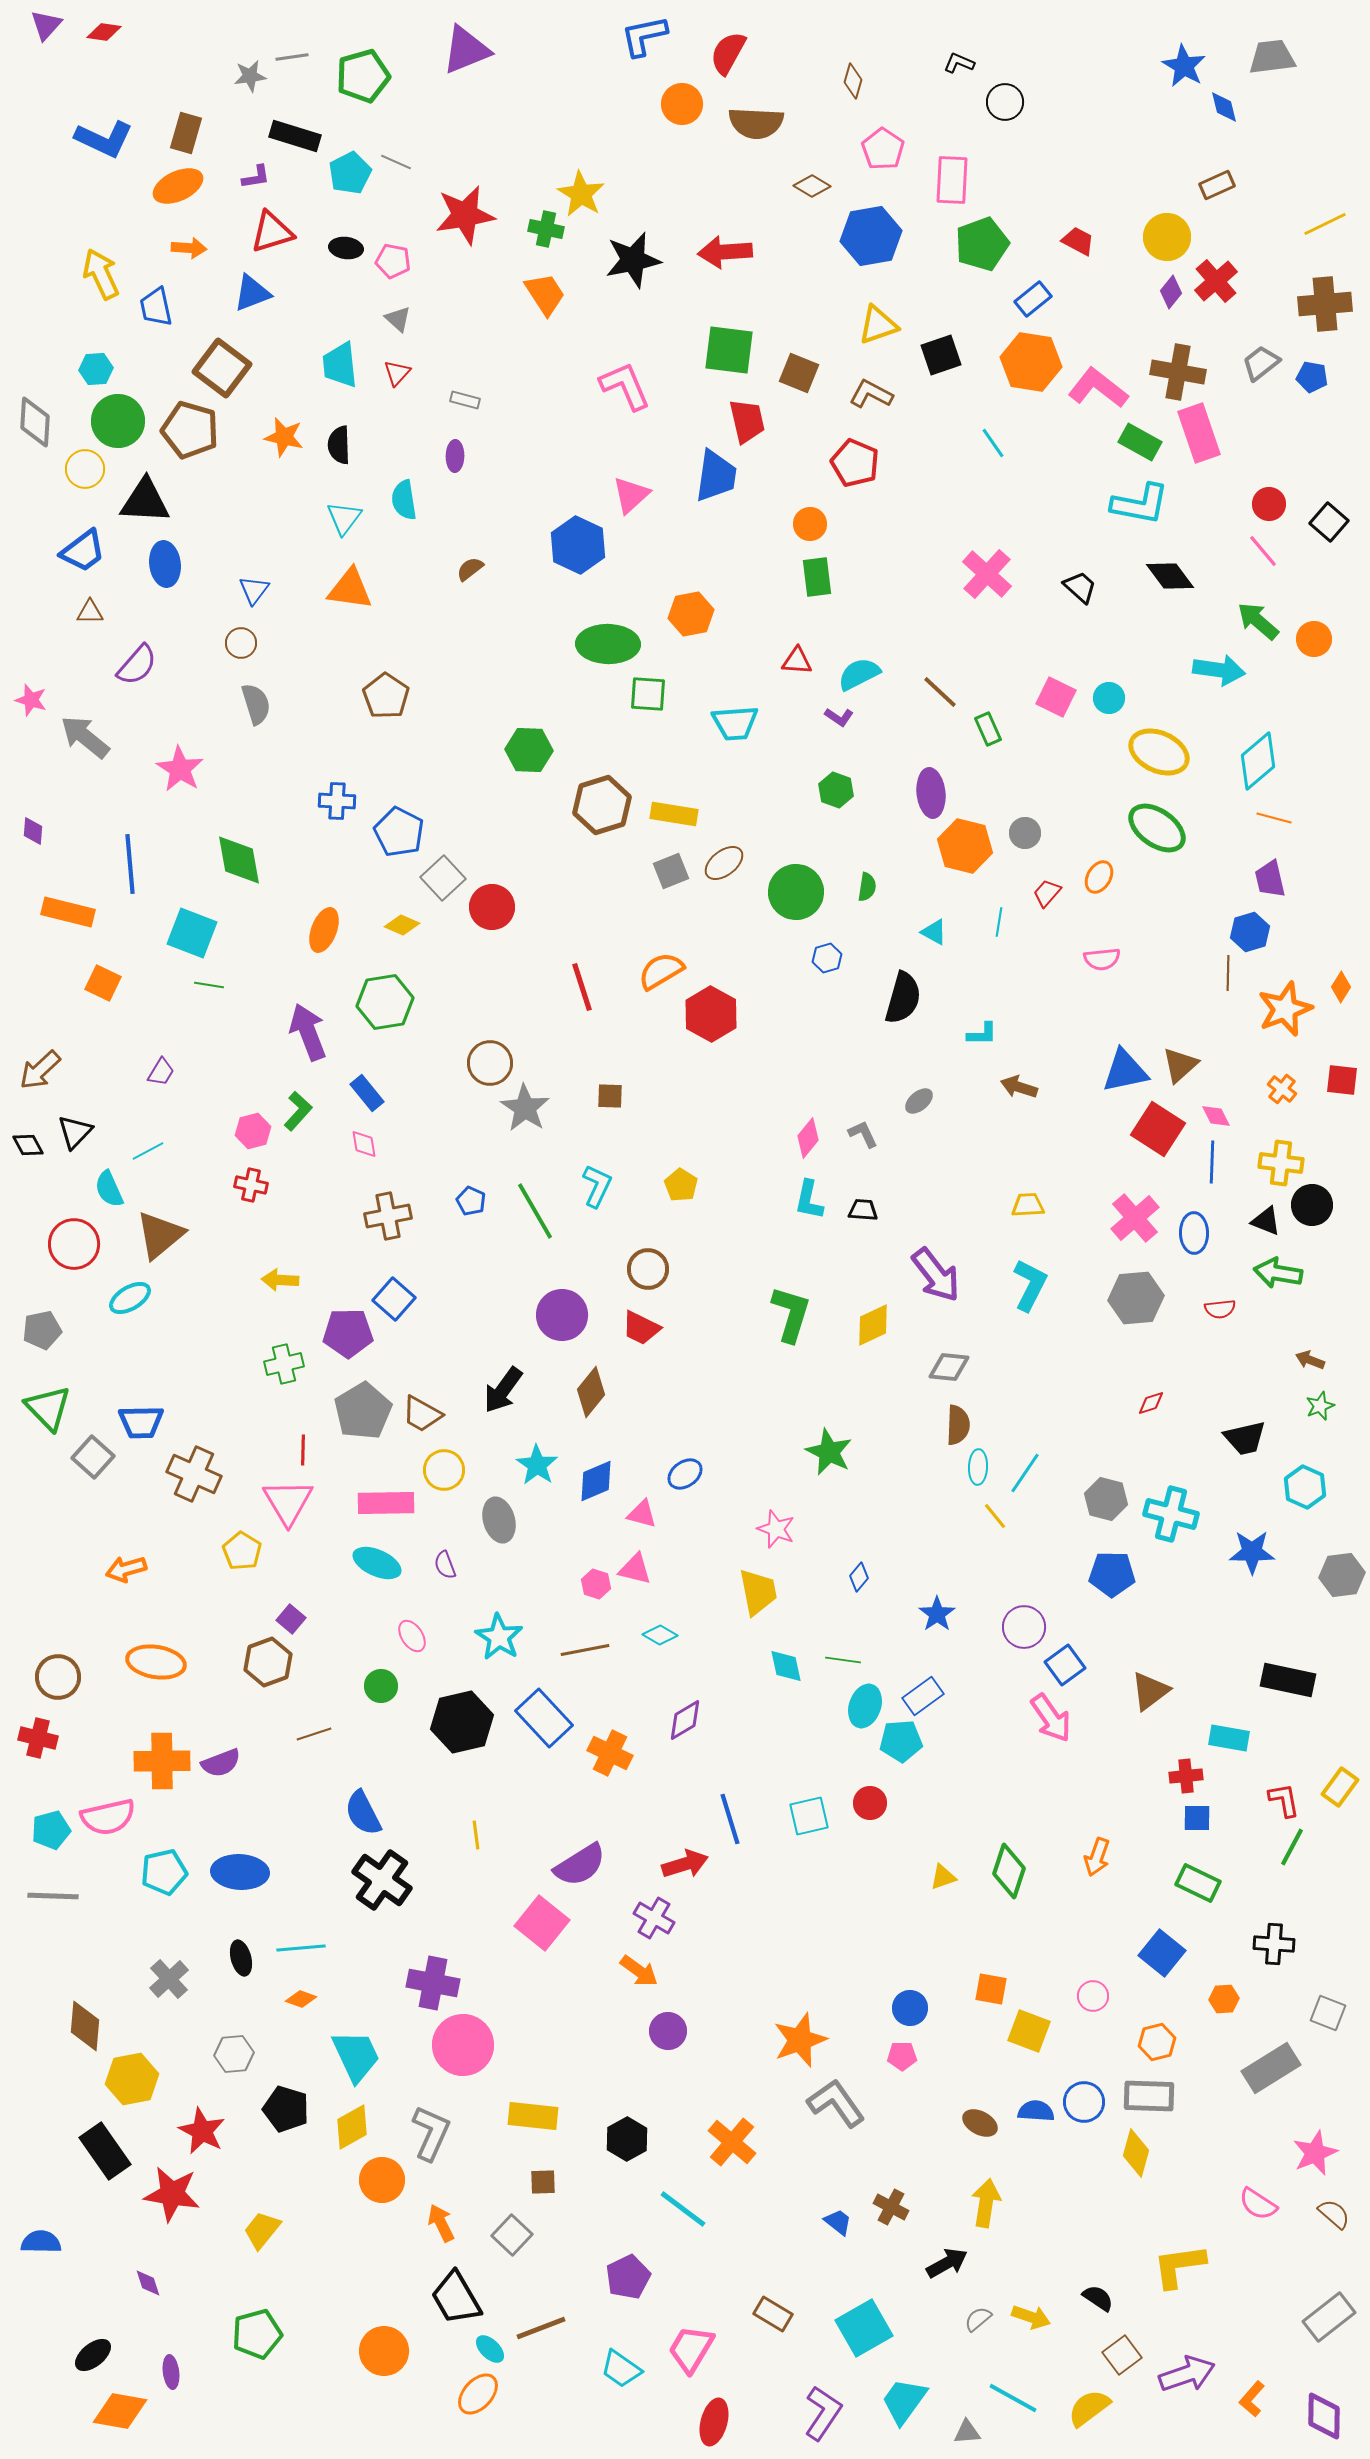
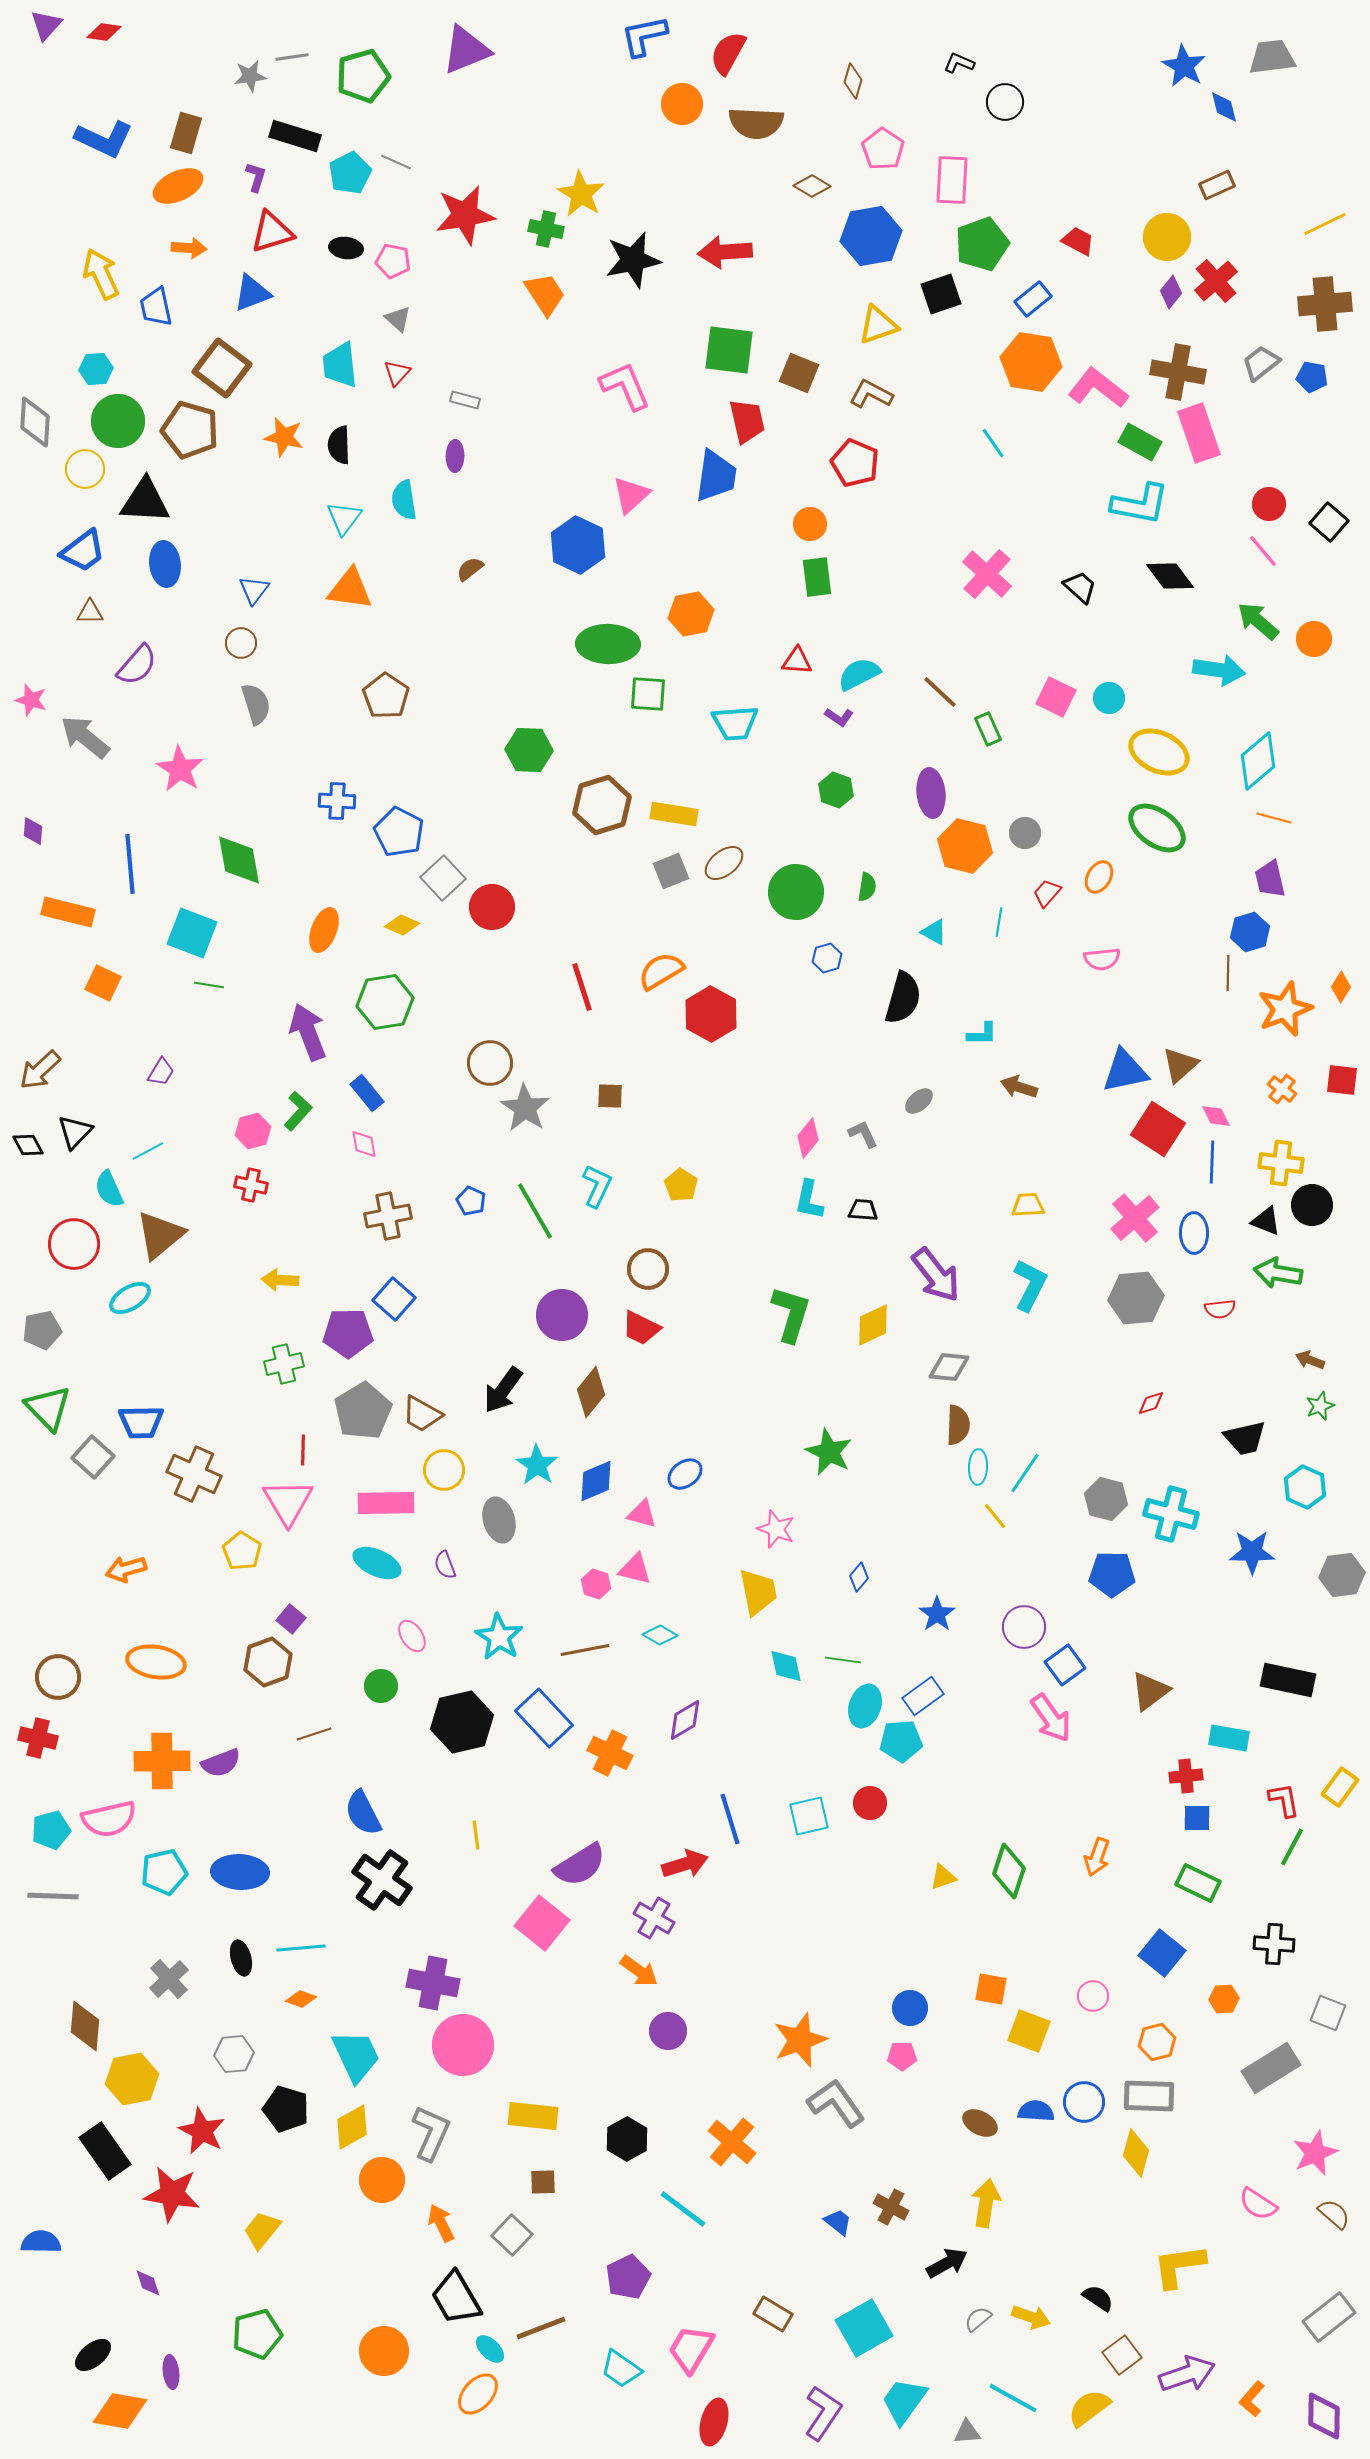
purple L-shape at (256, 177): rotated 64 degrees counterclockwise
black square at (941, 355): moved 61 px up
pink semicircle at (108, 1817): moved 1 px right, 2 px down
